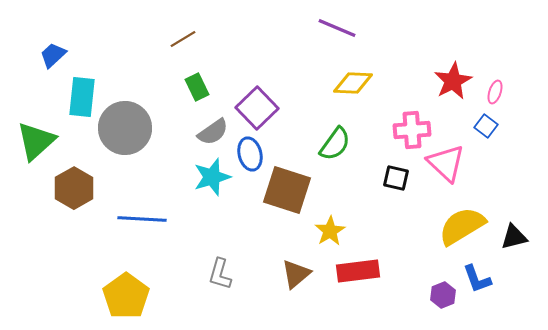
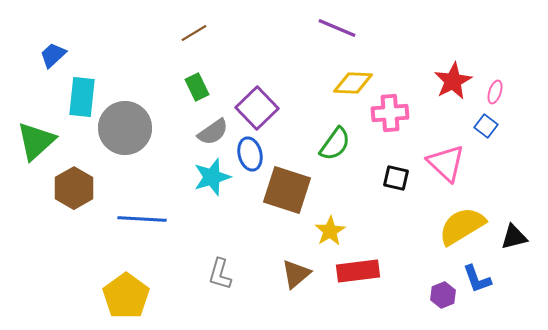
brown line: moved 11 px right, 6 px up
pink cross: moved 22 px left, 17 px up
